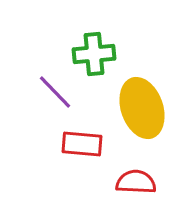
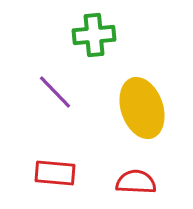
green cross: moved 19 px up
red rectangle: moved 27 px left, 29 px down
